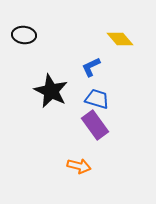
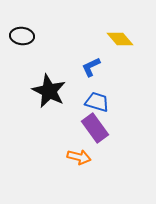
black ellipse: moved 2 px left, 1 px down
black star: moved 2 px left
blue trapezoid: moved 3 px down
purple rectangle: moved 3 px down
orange arrow: moved 9 px up
